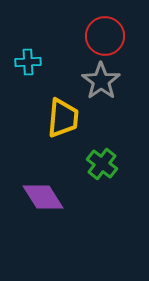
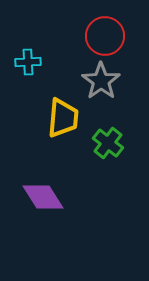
green cross: moved 6 px right, 21 px up
